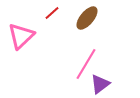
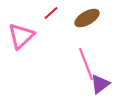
red line: moved 1 px left
brown ellipse: rotated 20 degrees clockwise
pink line: rotated 52 degrees counterclockwise
